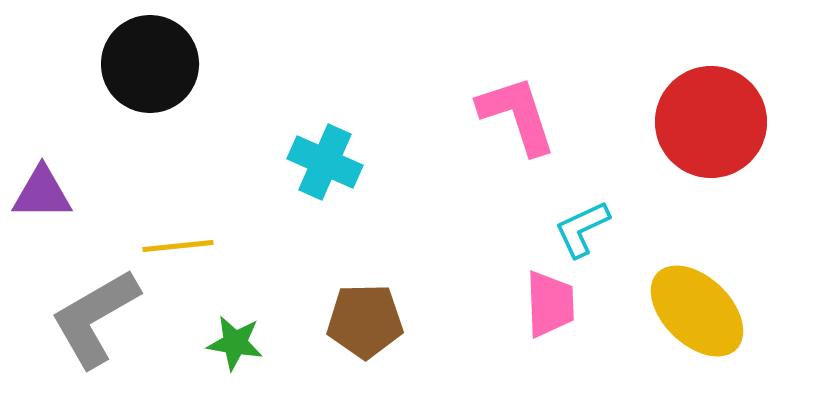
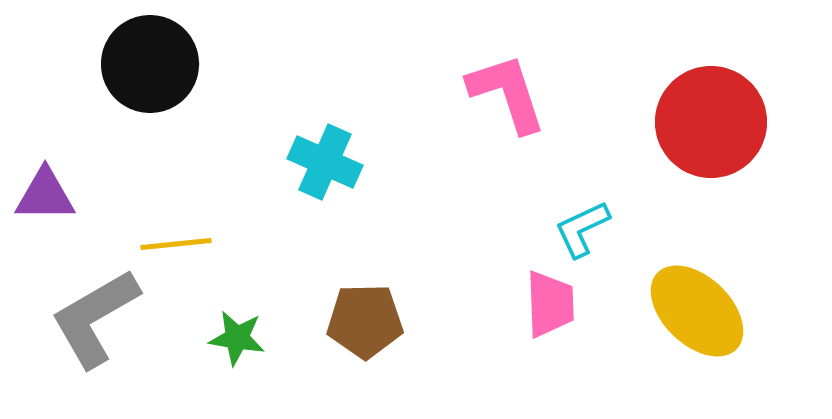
pink L-shape: moved 10 px left, 22 px up
purple triangle: moved 3 px right, 2 px down
yellow line: moved 2 px left, 2 px up
green star: moved 2 px right, 5 px up
